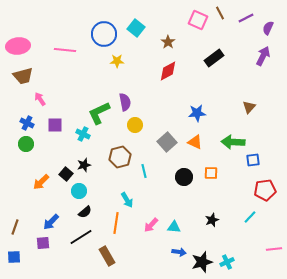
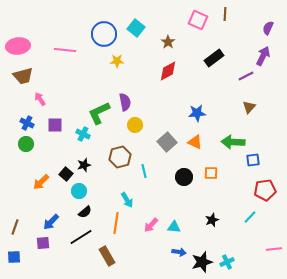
brown line at (220, 13): moved 5 px right, 1 px down; rotated 32 degrees clockwise
purple line at (246, 18): moved 58 px down
